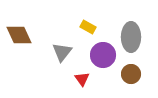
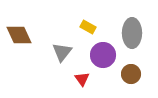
gray ellipse: moved 1 px right, 4 px up
